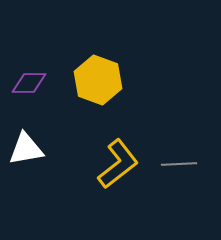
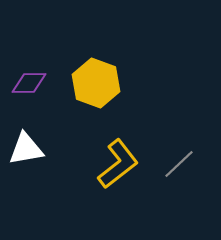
yellow hexagon: moved 2 px left, 3 px down
gray line: rotated 40 degrees counterclockwise
